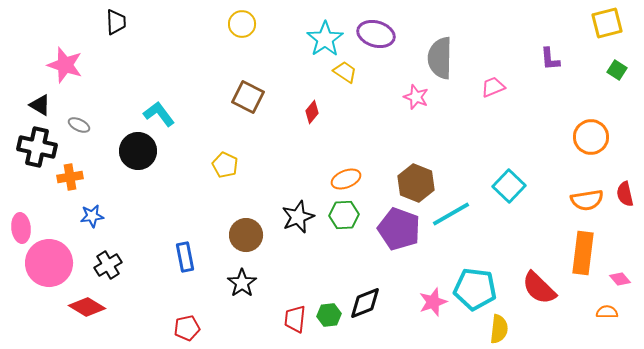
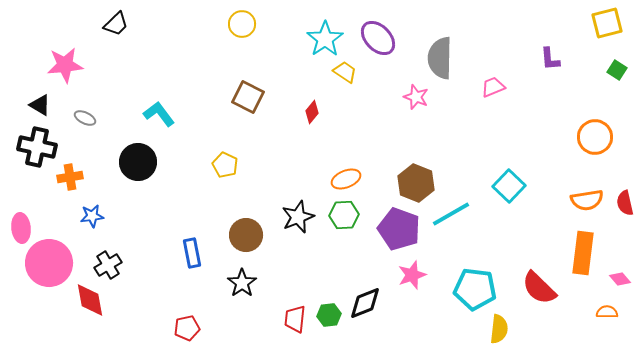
black trapezoid at (116, 22): moved 2 px down; rotated 48 degrees clockwise
purple ellipse at (376, 34): moved 2 px right, 4 px down; rotated 30 degrees clockwise
pink star at (65, 65): rotated 24 degrees counterclockwise
gray ellipse at (79, 125): moved 6 px right, 7 px up
orange circle at (591, 137): moved 4 px right
black circle at (138, 151): moved 11 px down
red semicircle at (625, 194): moved 9 px down
blue rectangle at (185, 257): moved 7 px right, 4 px up
pink star at (433, 302): moved 21 px left, 27 px up
red diamond at (87, 307): moved 3 px right, 7 px up; rotated 48 degrees clockwise
